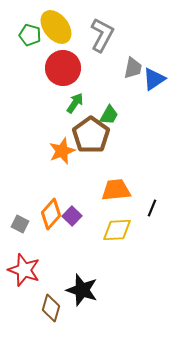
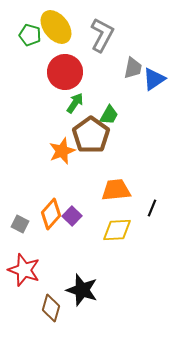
red circle: moved 2 px right, 4 px down
